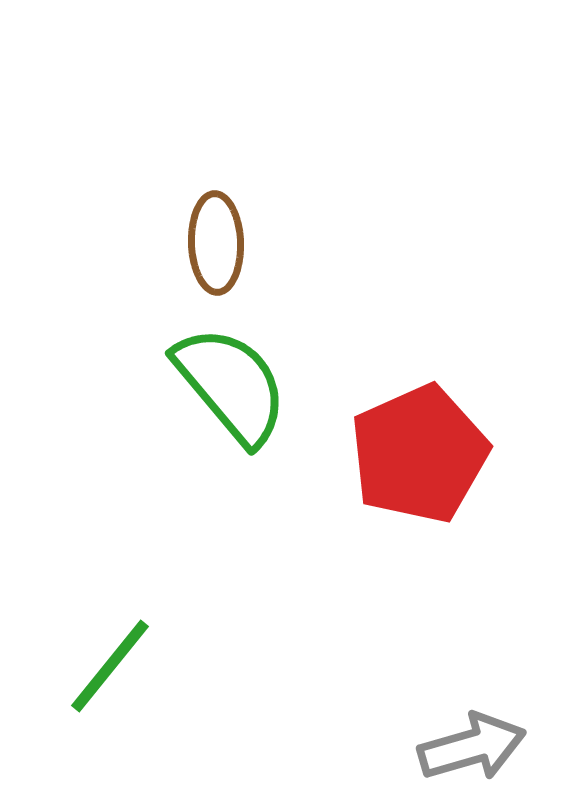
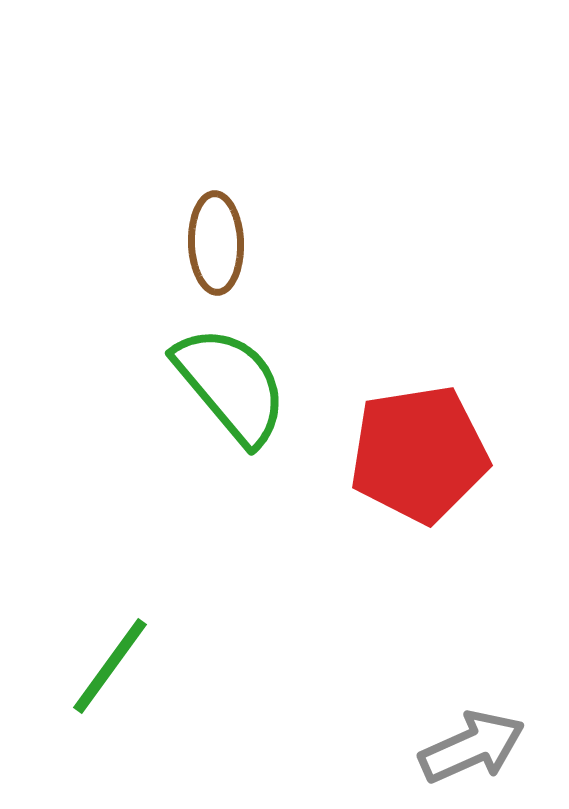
red pentagon: rotated 15 degrees clockwise
green line: rotated 3 degrees counterclockwise
gray arrow: rotated 8 degrees counterclockwise
